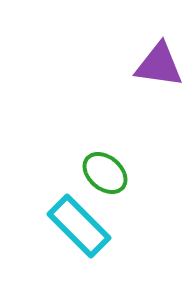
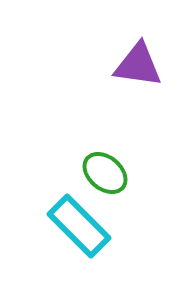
purple triangle: moved 21 px left
